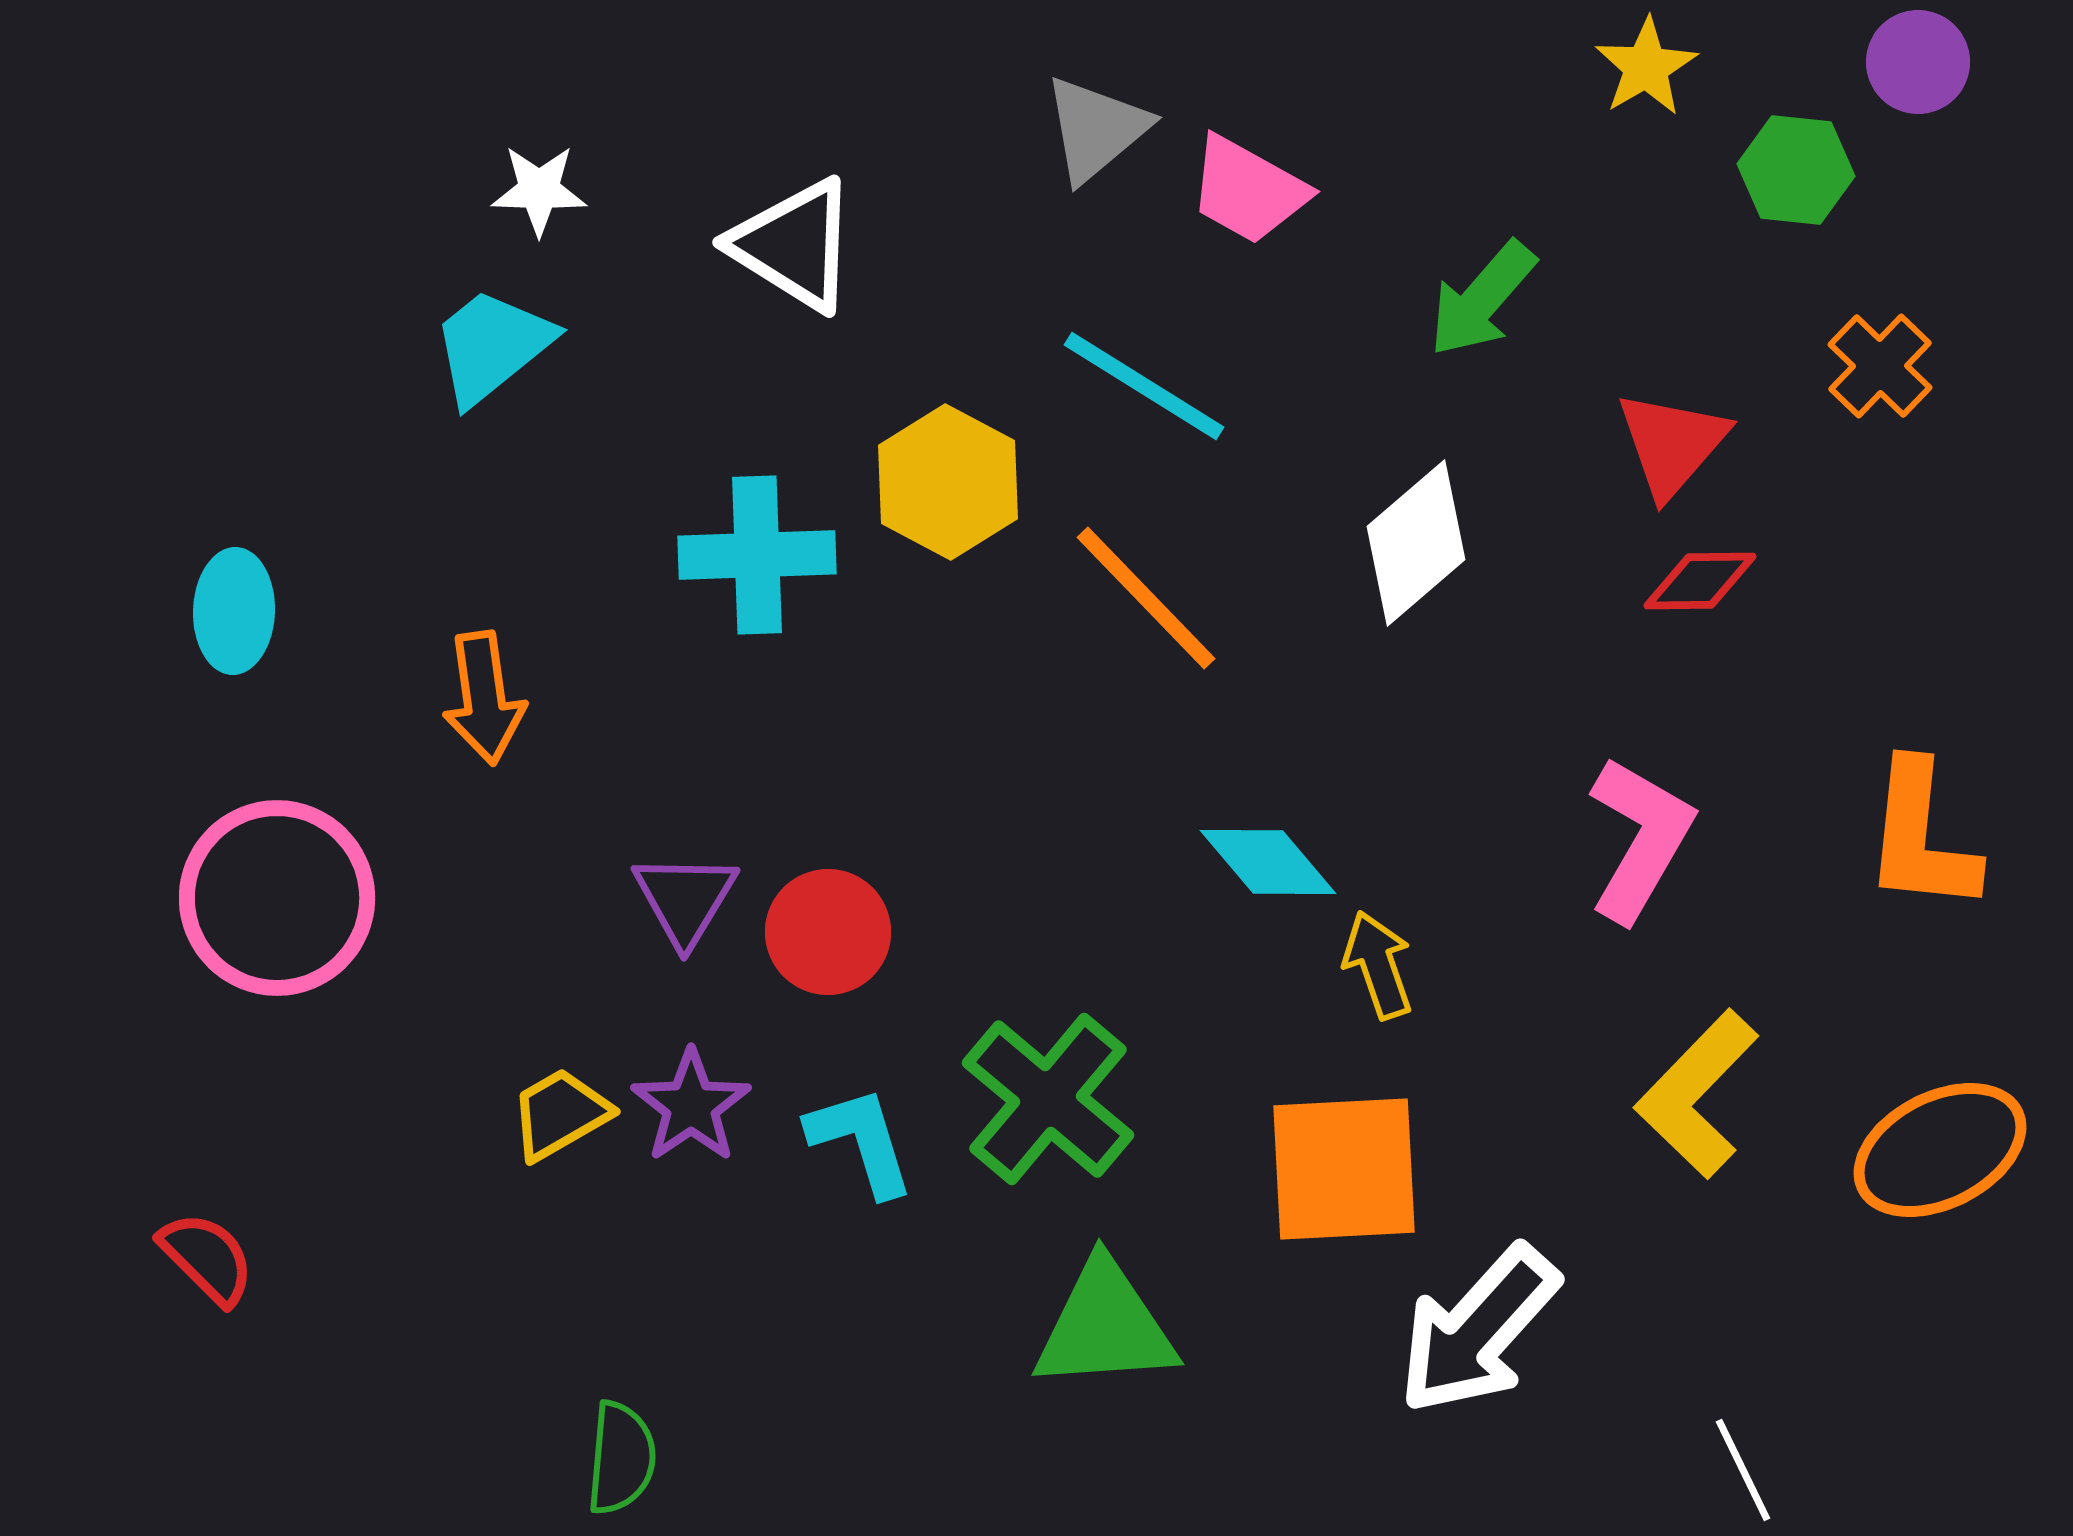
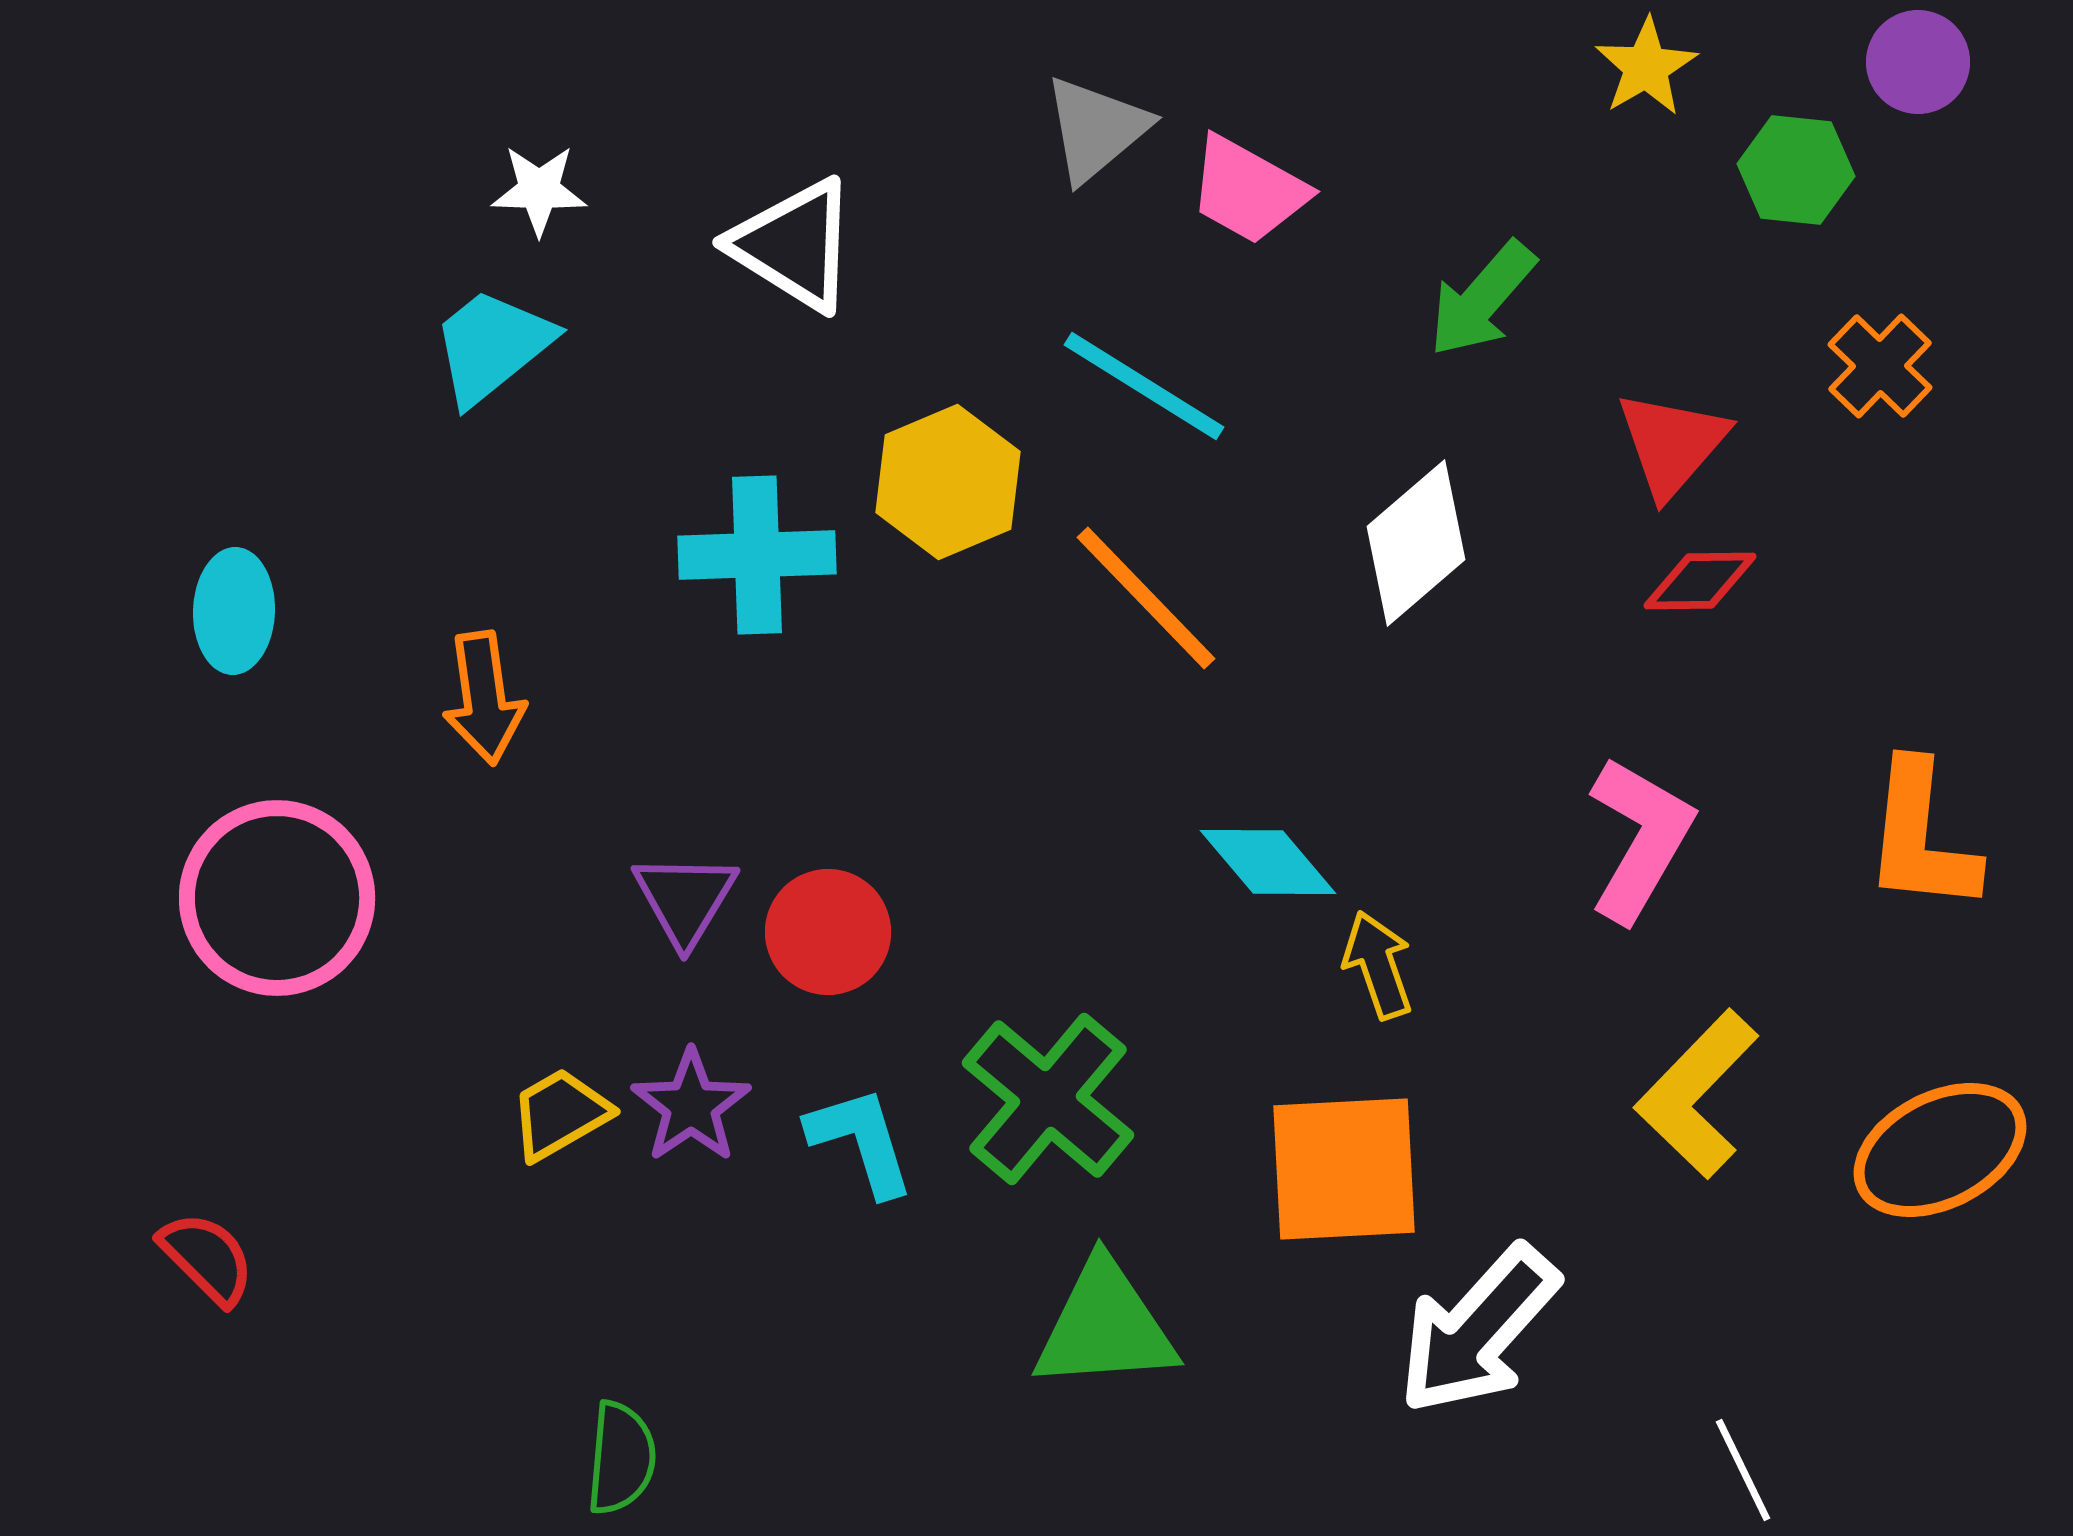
yellow hexagon: rotated 9 degrees clockwise
